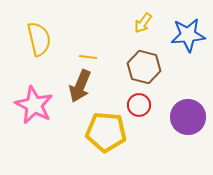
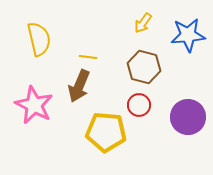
brown arrow: moved 1 px left
